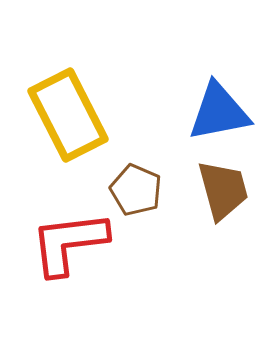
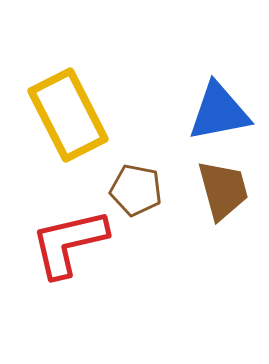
brown pentagon: rotated 12 degrees counterclockwise
red L-shape: rotated 6 degrees counterclockwise
